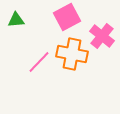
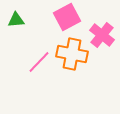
pink cross: moved 1 px up
